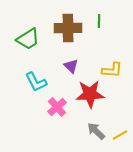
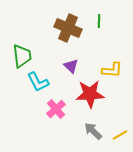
brown cross: rotated 24 degrees clockwise
green trapezoid: moved 6 px left, 17 px down; rotated 65 degrees counterclockwise
cyan L-shape: moved 2 px right
pink cross: moved 1 px left, 2 px down
gray arrow: moved 3 px left
